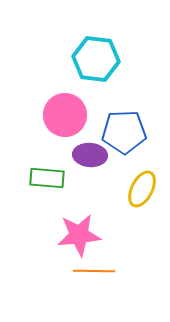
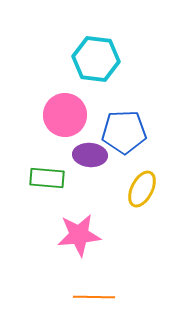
orange line: moved 26 px down
